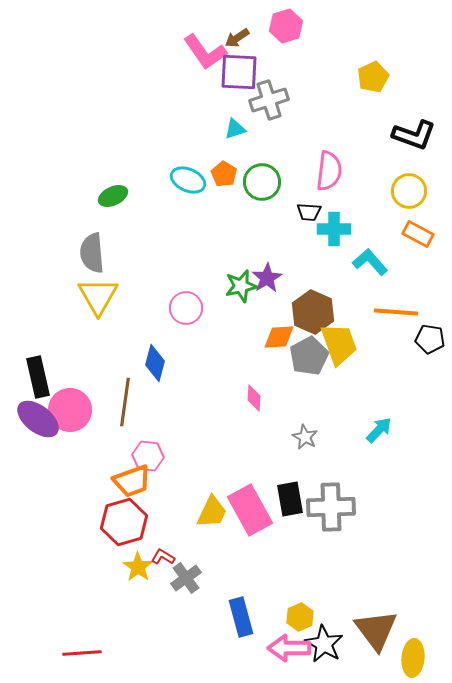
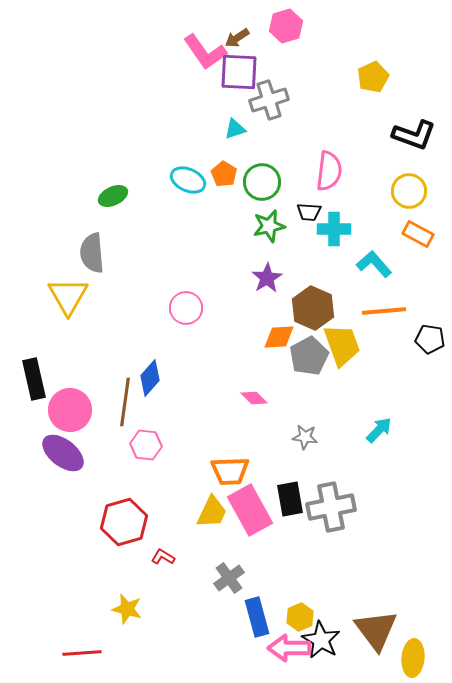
cyan L-shape at (370, 262): moved 4 px right, 2 px down
green star at (241, 286): moved 28 px right, 60 px up
yellow triangle at (98, 296): moved 30 px left
brown hexagon at (313, 312): moved 4 px up
orange line at (396, 312): moved 12 px left, 1 px up; rotated 9 degrees counterclockwise
yellow trapezoid at (339, 344): moved 3 px right, 1 px down
blue diamond at (155, 363): moved 5 px left, 15 px down; rotated 27 degrees clockwise
black rectangle at (38, 377): moved 4 px left, 2 px down
pink diamond at (254, 398): rotated 48 degrees counterclockwise
purple ellipse at (38, 419): moved 25 px right, 34 px down
gray star at (305, 437): rotated 20 degrees counterclockwise
pink hexagon at (148, 456): moved 2 px left, 11 px up
orange trapezoid at (132, 481): moved 98 px right, 10 px up; rotated 18 degrees clockwise
gray cross at (331, 507): rotated 9 degrees counterclockwise
yellow star at (138, 567): moved 11 px left, 42 px down; rotated 20 degrees counterclockwise
gray cross at (186, 578): moved 43 px right
blue rectangle at (241, 617): moved 16 px right
black star at (324, 644): moved 3 px left, 4 px up
